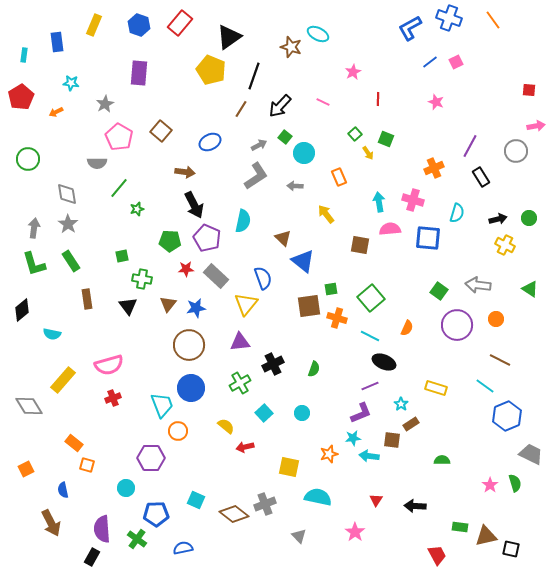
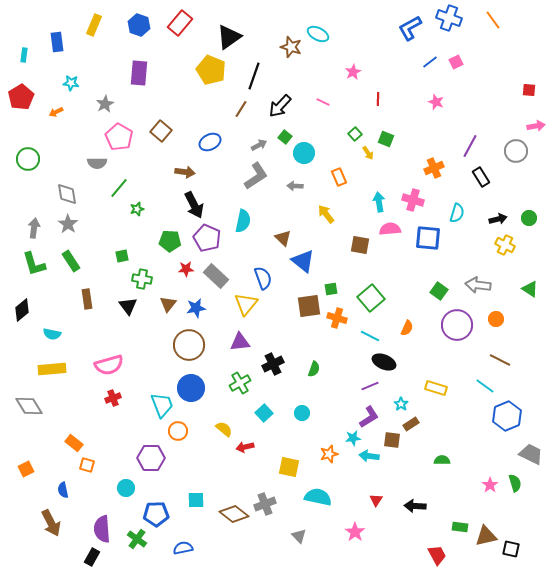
yellow rectangle at (63, 380): moved 11 px left, 11 px up; rotated 44 degrees clockwise
purple L-shape at (361, 413): moved 8 px right, 4 px down; rotated 10 degrees counterclockwise
yellow semicircle at (226, 426): moved 2 px left, 3 px down
cyan square at (196, 500): rotated 24 degrees counterclockwise
